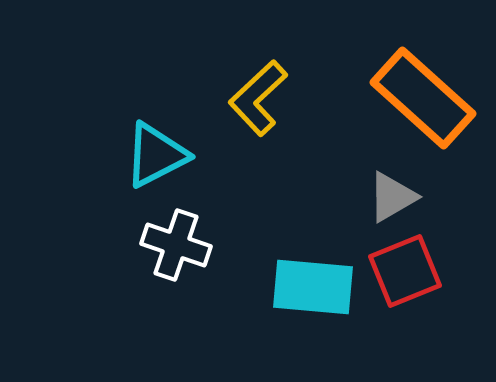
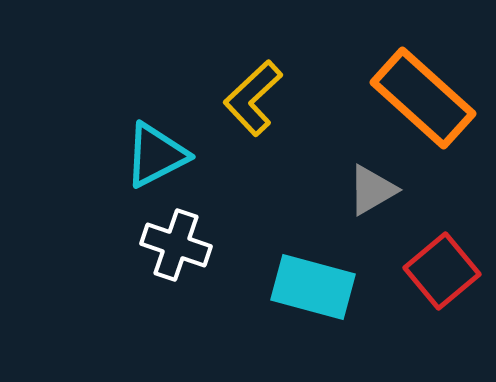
yellow L-shape: moved 5 px left
gray triangle: moved 20 px left, 7 px up
red square: moved 37 px right; rotated 18 degrees counterclockwise
cyan rectangle: rotated 10 degrees clockwise
